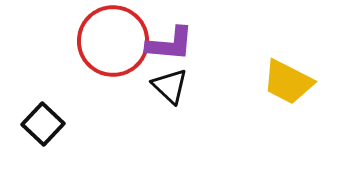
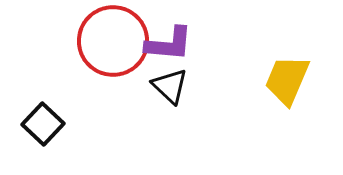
purple L-shape: moved 1 px left
yellow trapezoid: moved 1 px left, 2 px up; rotated 86 degrees clockwise
